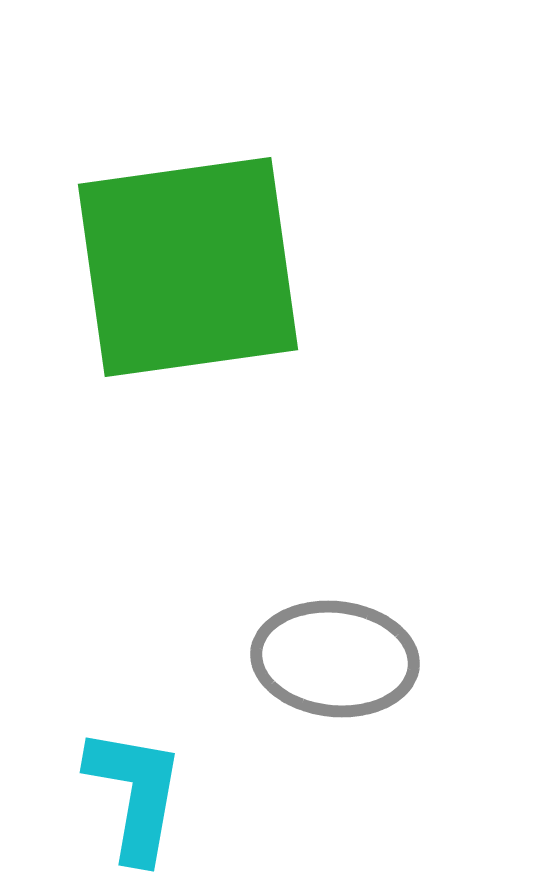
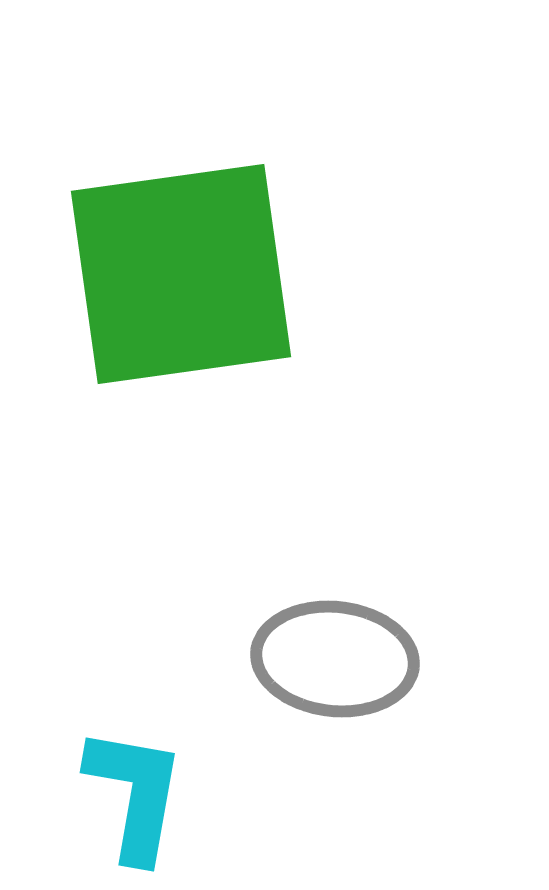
green square: moved 7 px left, 7 px down
